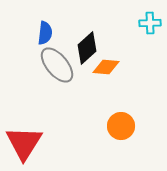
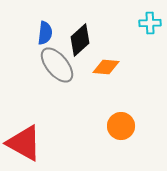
black diamond: moved 7 px left, 8 px up
red triangle: rotated 33 degrees counterclockwise
